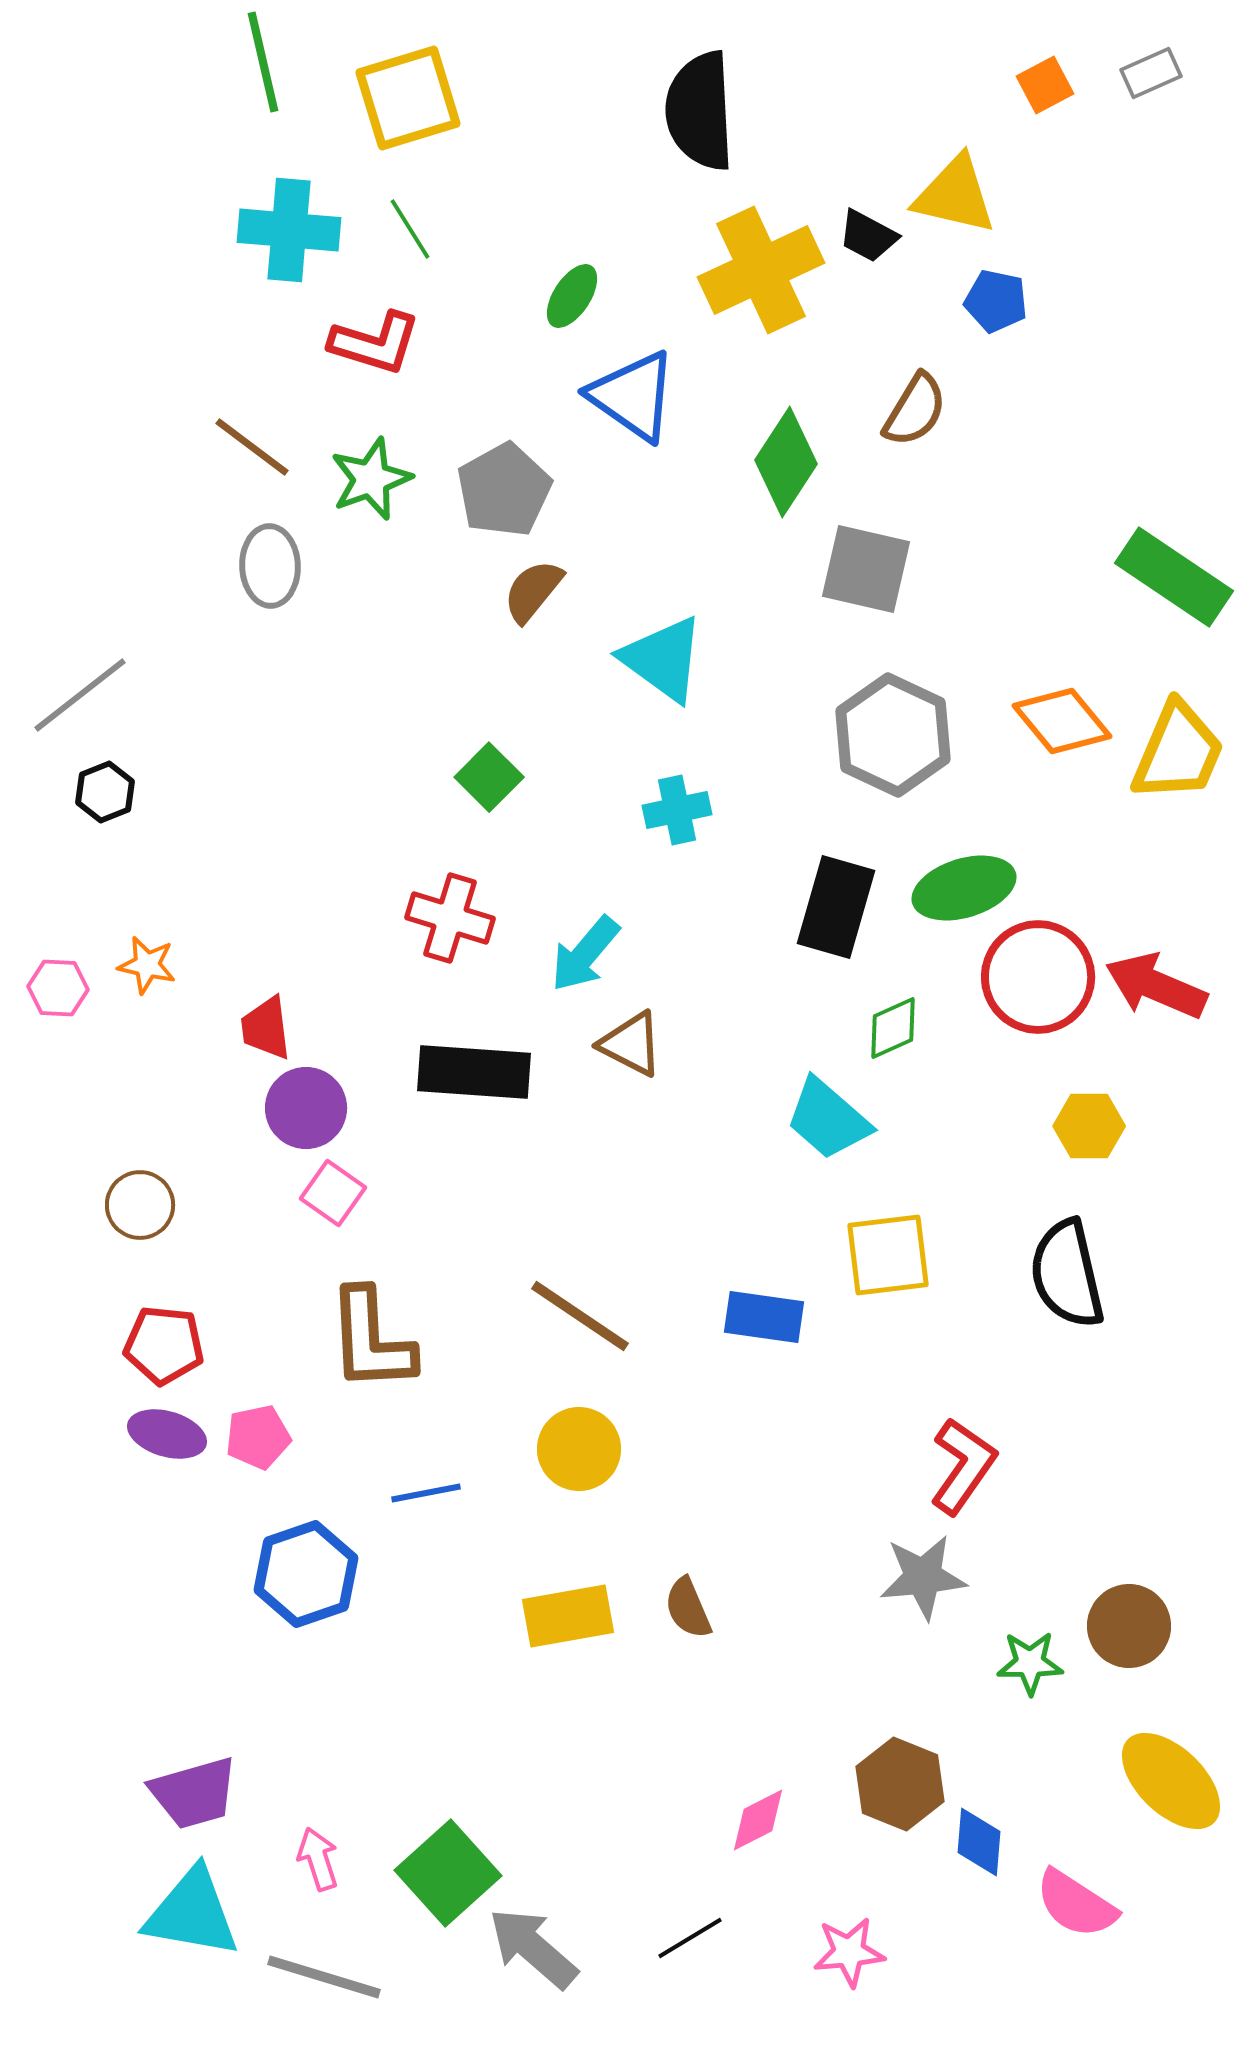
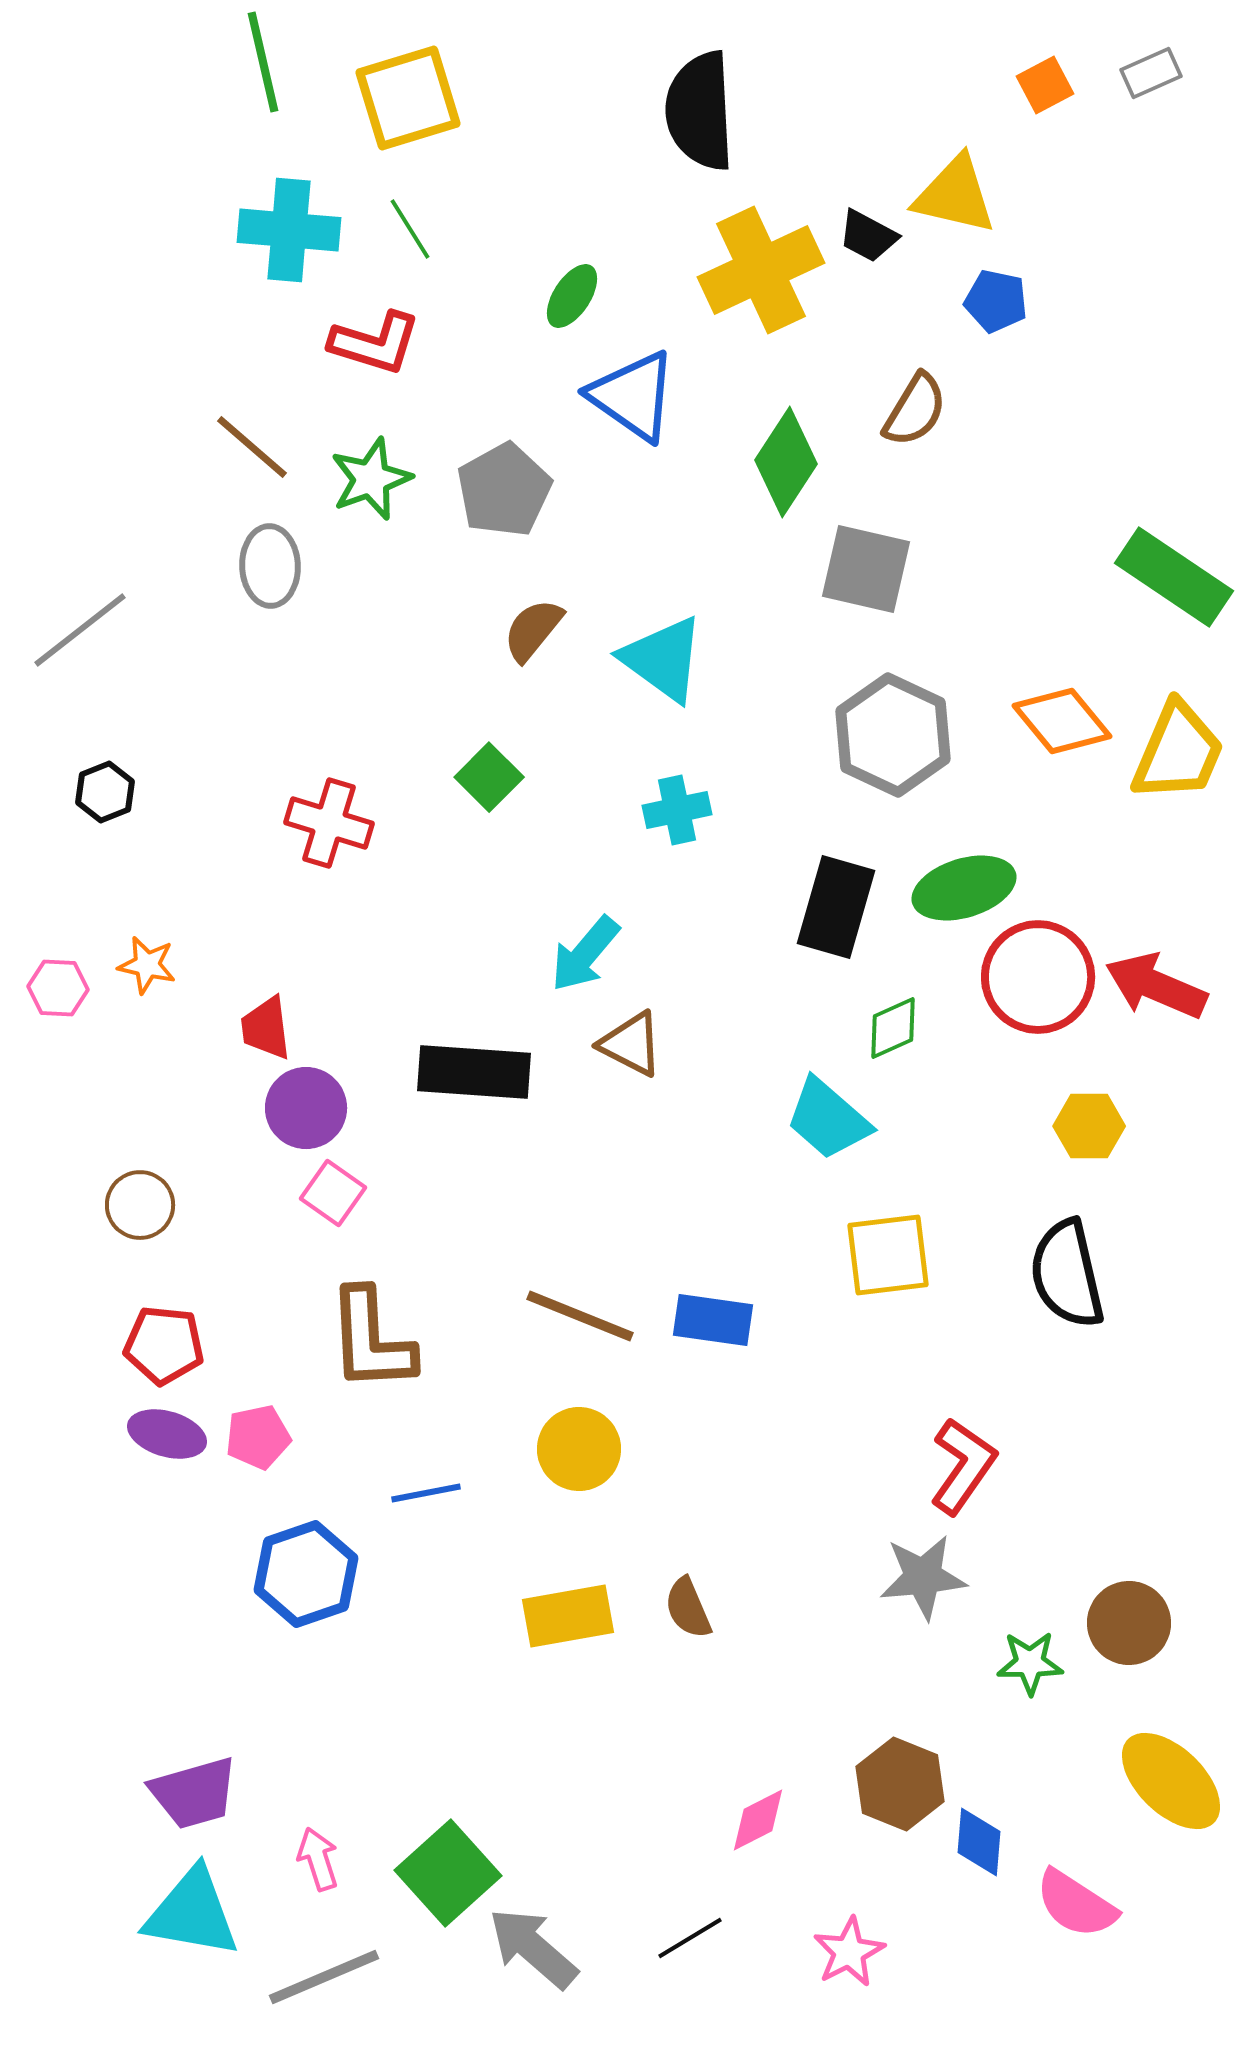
brown line at (252, 447): rotated 4 degrees clockwise
brown semicircle at (533, 591): moved 39 px down
gray line at (80, 695): moved 65 px up
red cross at (450, 918): moved 121 px left, 95 px up
brown line at (580, 1316): rotated 12 degrees counterclockwise
blue rectangle at (764, 1317): moved 51 px left, 3 px down
brown circle at (1129, 1626): moved 3 px up
pink star at (849, 1952): rotated 22 degrees counterclockwise
gray line at (324, 1977): rotated 40 degrees counterclockwise
